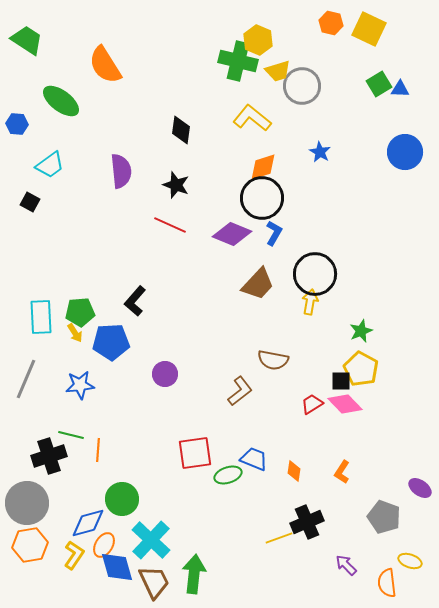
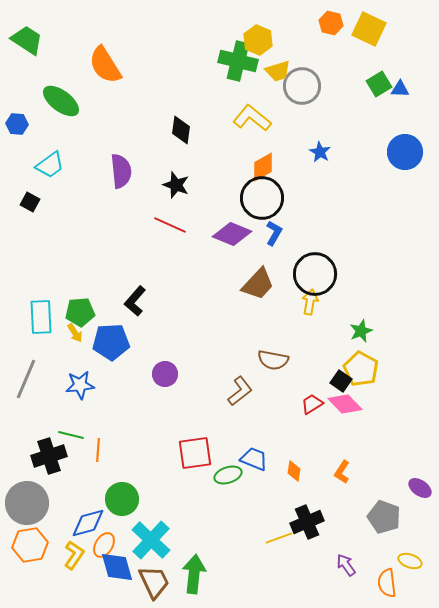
orange diamond at (263, 167): rotated 12 degrees counterclockwise
black square at (341, 381): rotated 35 degrees clockwise
purple arrow at (346, 565): rotated 10 degrees clockwise
